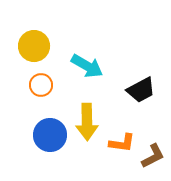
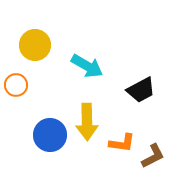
yellow circle: moved 1 px right, 1 px up
orange circle: moved 25 px left
